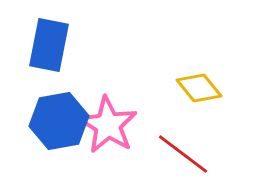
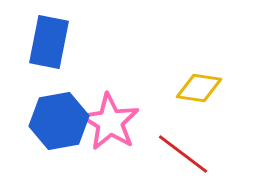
blue rectangle: moved 3 px up
yellow diamond: rotated 42 degrees counterclockwise
pink star: moved 2 px right, 3 px up
